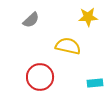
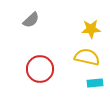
yellow star: moved 3 px right, 12 px down
yellow semicircle: moved 19 px right, 11 px down
red circle: moved 8 px up
